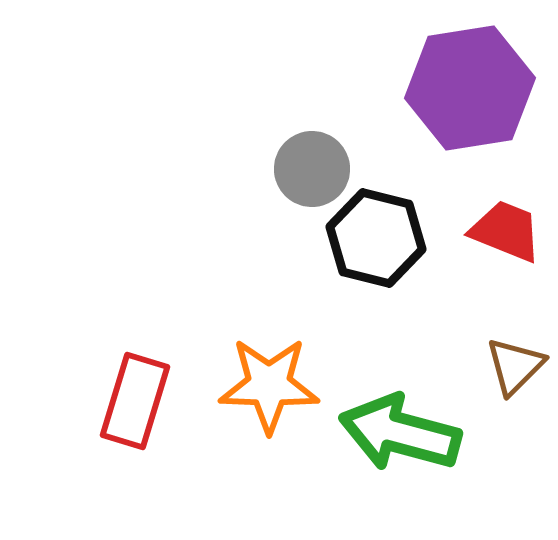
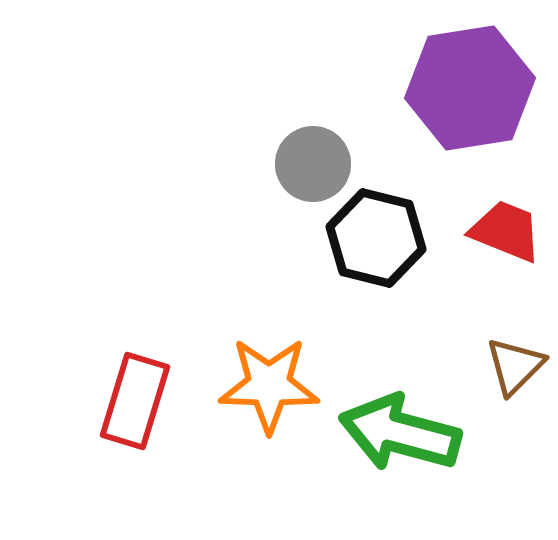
gray circle: moved 1 px right, 5 px up
